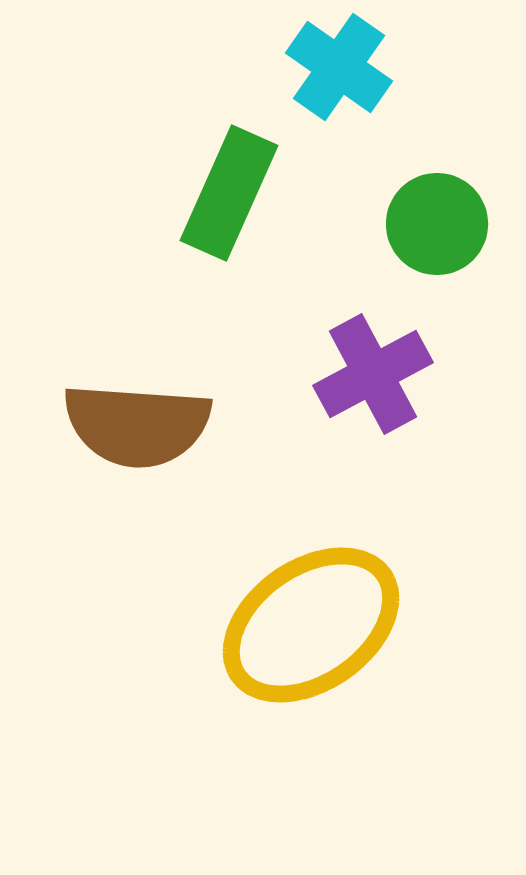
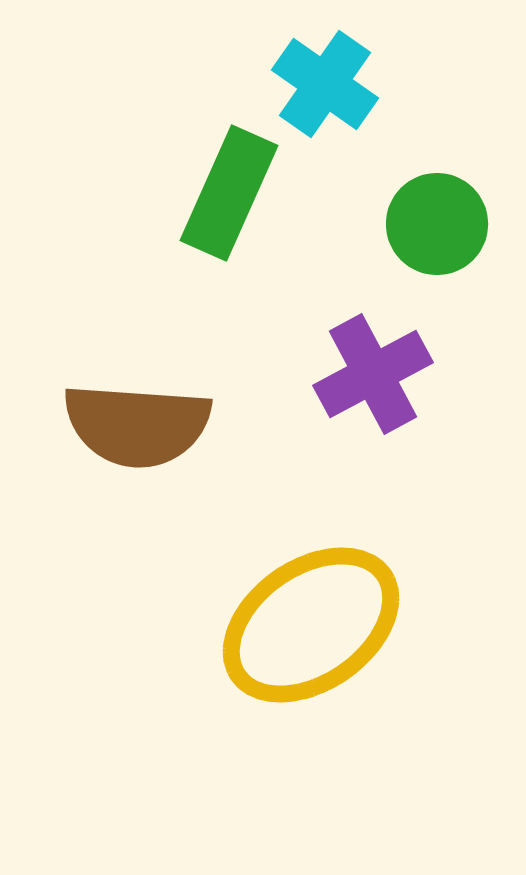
cyan cross: moved 14 px left, 17 px down
